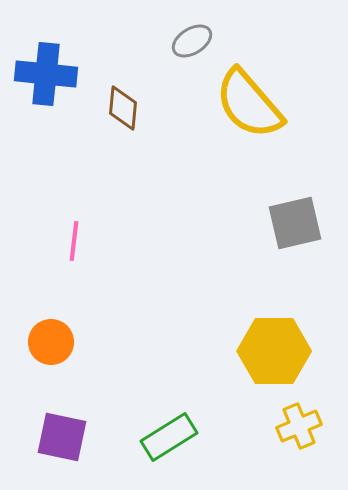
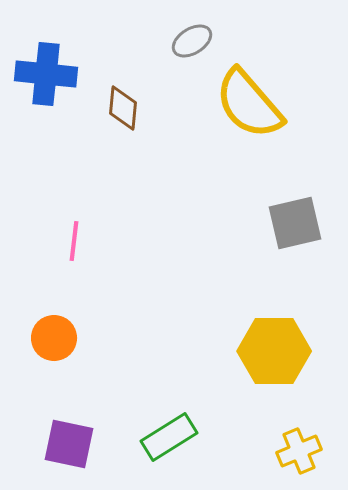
orange circle: moved 3 px right, 4 px up
yellow cross: moved 25 px down
purple square: moved 7 px right, 7 px down
